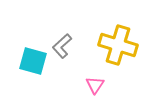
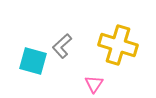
pink triangle: moved 1 px left, 1 px up
